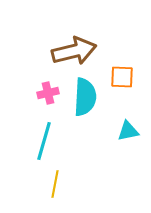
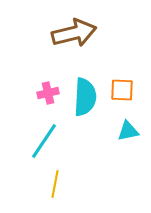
brown arrow: moved 18 px up
orange square: moved 13 px down
cyan line: rotated 18 degrees clockwise
